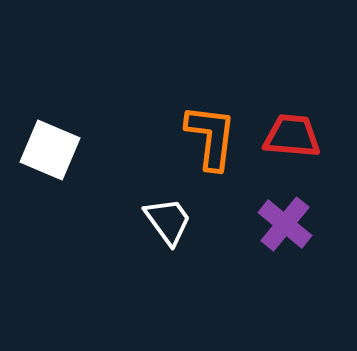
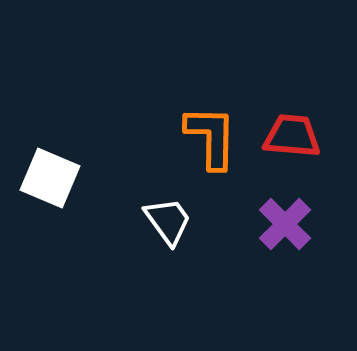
orange L-shape: rotated 6 degrees counterclockwise
white square: moved 28 px down
purple cross: rotated 6 degrees clockwise
